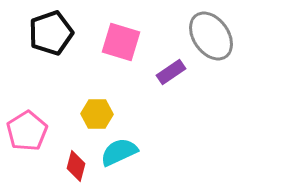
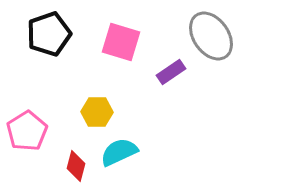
black pentagon: moved 2 px left, 1 px down
yellow hexagon: moved 2 px up
